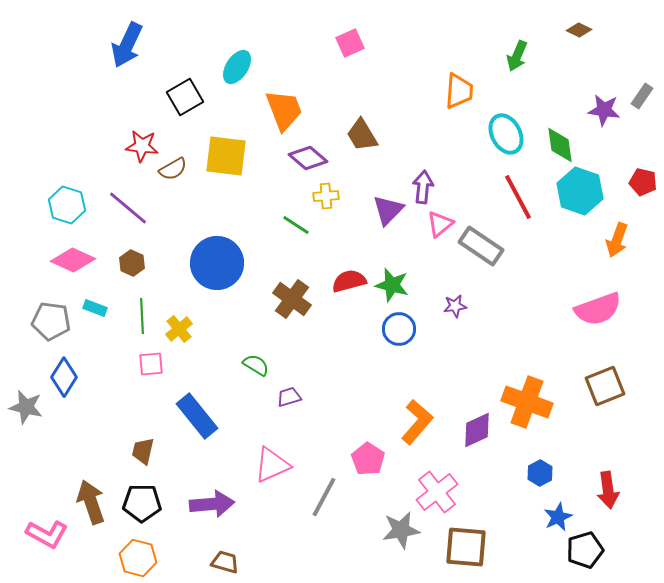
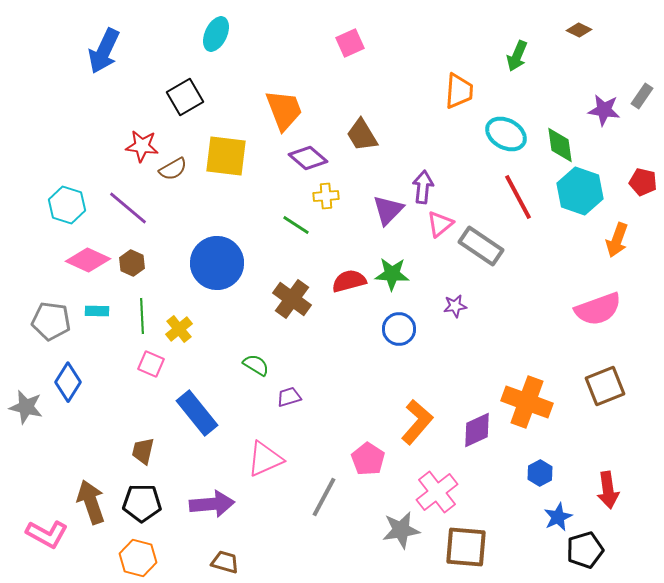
blue arrow at (127, 45): moved 23 px left, 6 px down
cyan ellipse at (237, 67): moved 21 px left, 33 px up; rotated 8 degrees counterclockwise
cyan ellipse at (506, 134): rotated 33 degrees counterclockwise
pink diamond at (73, 260): moved 15 px right
green star at (392, 285): moved 11 px up; rotated 12 degrees counterclockwise
cyan rectangle at (95, 308): moved 2 px right, 3 px down; rotated 20 degrees counterclockwise
pink square at (151, 364): rotated 28 degrees clockwise
blue diamond at (64, 377): moved 4 px right, 5 px down
blue rectangle at (197, 416): moved 3 px up
pink triangle at (272, 465): moved 7 px left, 6 px up
